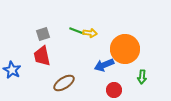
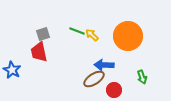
yellow arrow: moved 2 px right, 2 px down; rotated 144 degrees counterclockwise
orange circle: moved 3 px right, 13 px up
red trapezoid: moved 3 px left, 4 px up
blue arrow: rotated 24 degrees clockwise
green arrow: rotated 24 degrees counterclockwise
brown ellipse: moved 30 px right, 4 px up
